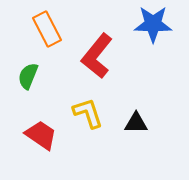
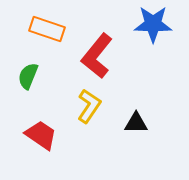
orange rectangle: rotated 44 degrees counterclockwise
yellow L-shape: moved 1 px right, 7 px up; rotated 52 degrees clockwise
